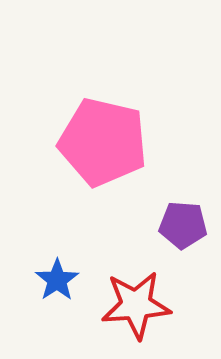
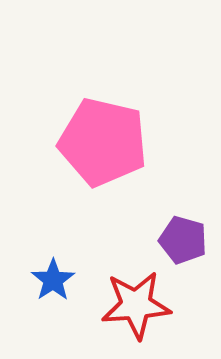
purple pentagon: moved 15 px down; rotated 12 degrees clockwise
blue star: moved 4 px left
